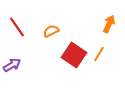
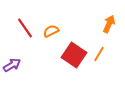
red line: moved 8 px right, 1 px down
